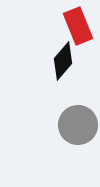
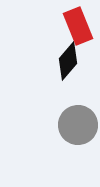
black diamond: moved 5 px right
